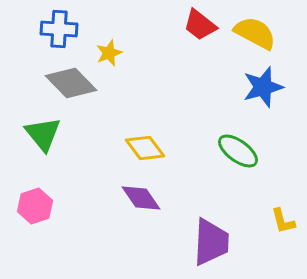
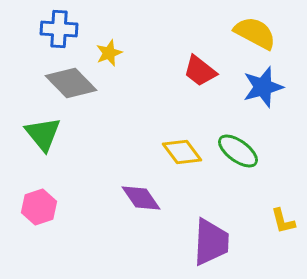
red trapezoid: moved 46 px down
yellow diamond: moved 37 px right, 4 px down
pink hexagon: moved 4 px right, 1 px down
